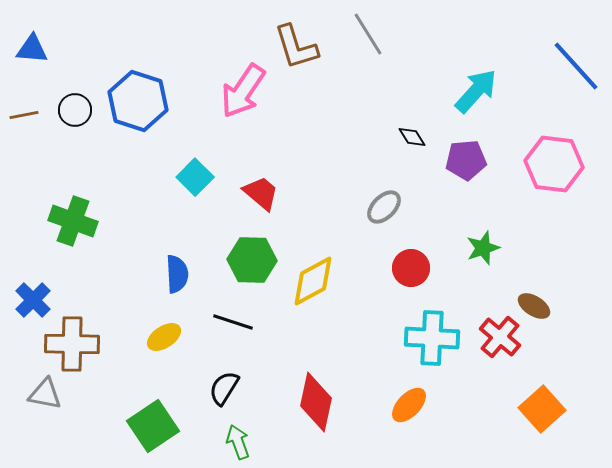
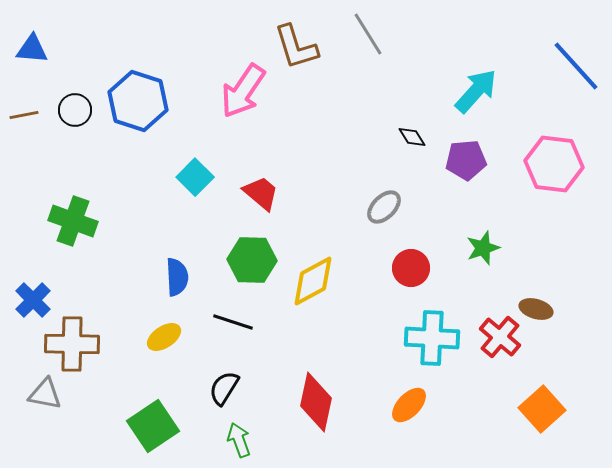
blue semicircle: moved 3 px down
brown ellipse: moved 2 px right, 3 px down; rotated 16 degrees counterclockwise
green arrow: moved 1 px right, 2 px up
